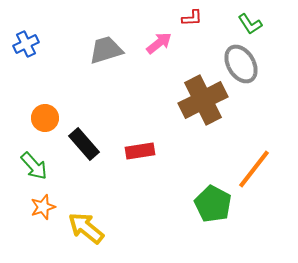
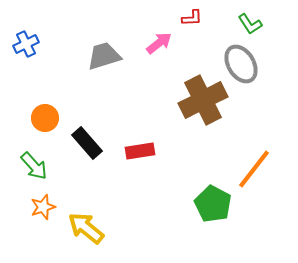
gray trapezoid: moved 2 px left, 6 px down
black rectangle: moved 3 px right, 1 px up
